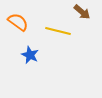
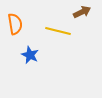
brown arrow: rotated 66 degrees counterclockwise
orange semicircle: moved 3 px left, 2 px down; rotated 45 degrees clockwise
